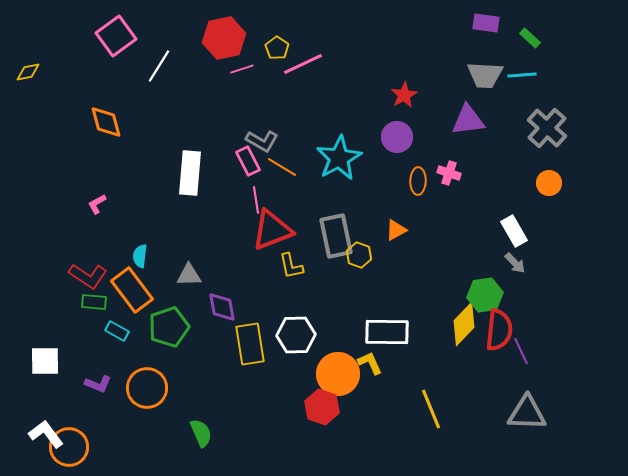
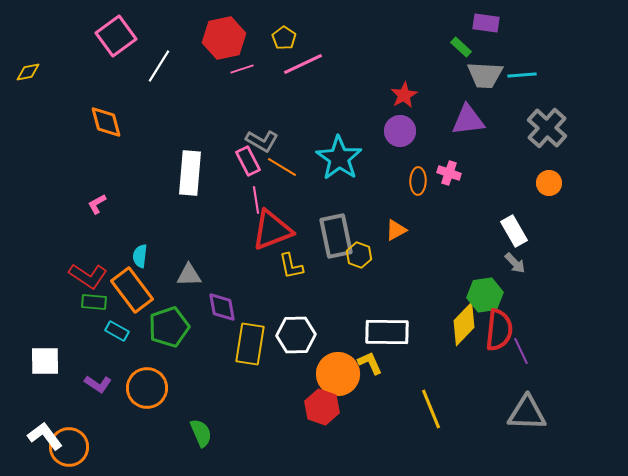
green rectangle at (530, 38): moved 69 px left, 9 px down
yellow pentagon at (277, 48): moved 7 px right, 10 px up
purple circle at (397, 137): moved 3 px right, 6 px up
cyan star at (339, 158): rotated 9 degrees counterclockwise
yellow rectangle at (250, 344): rotated 18 degrees clockwise
purple L-shape at (98, 384): rotated 12 degrees clockwise
white L-shape at (46, 434): moved 1 px left, 2 px down
